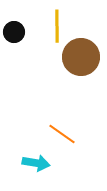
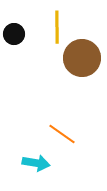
yellow line: moved 1 px down
black circle: moved 2 px down
brown circle: moved 1 px right, 1 px down
